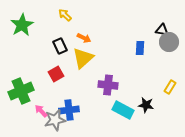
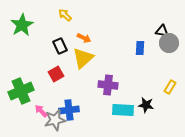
black triangle: moved 1 px down
gray circle: moved 1 px down
cyan rectangle: rotated 25 degrees counterclockwise
